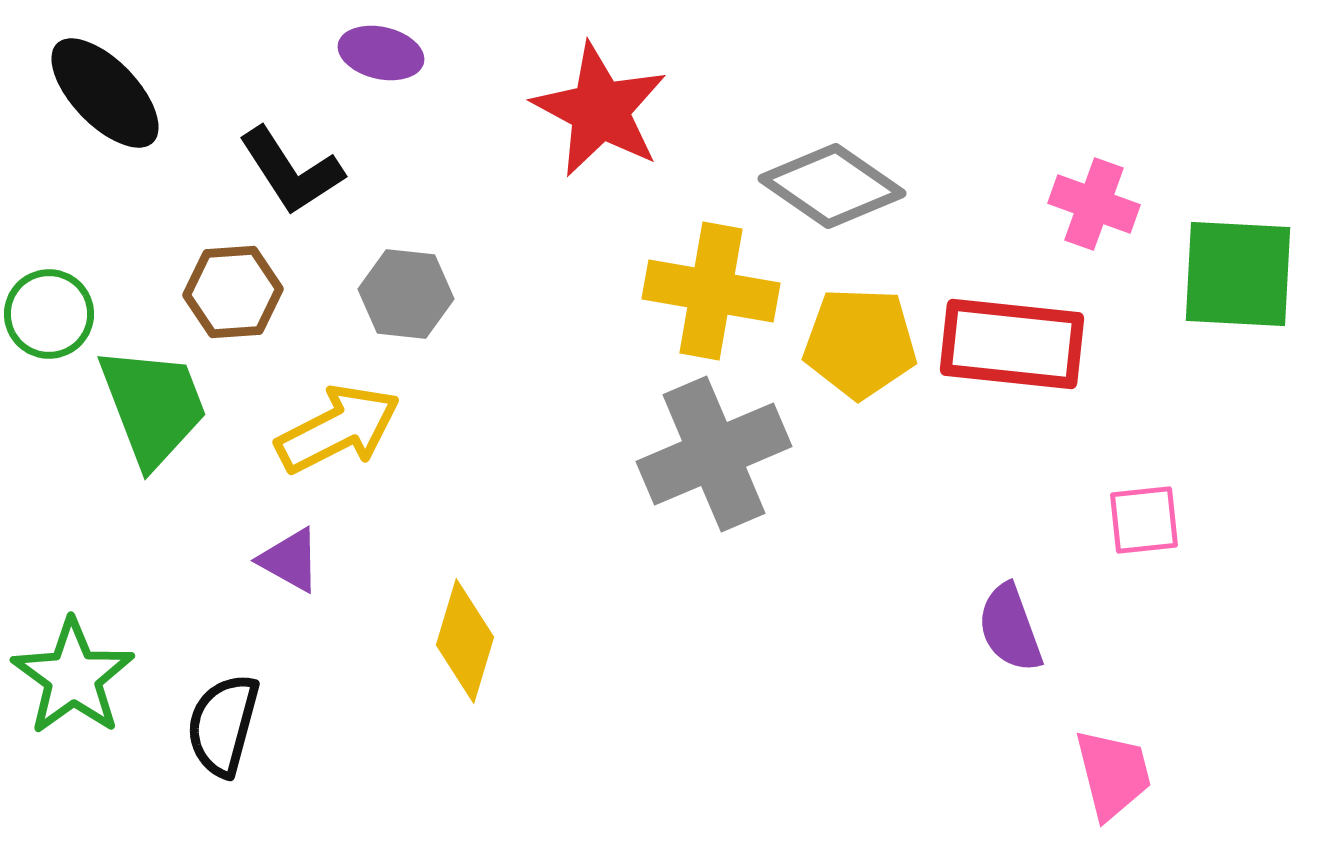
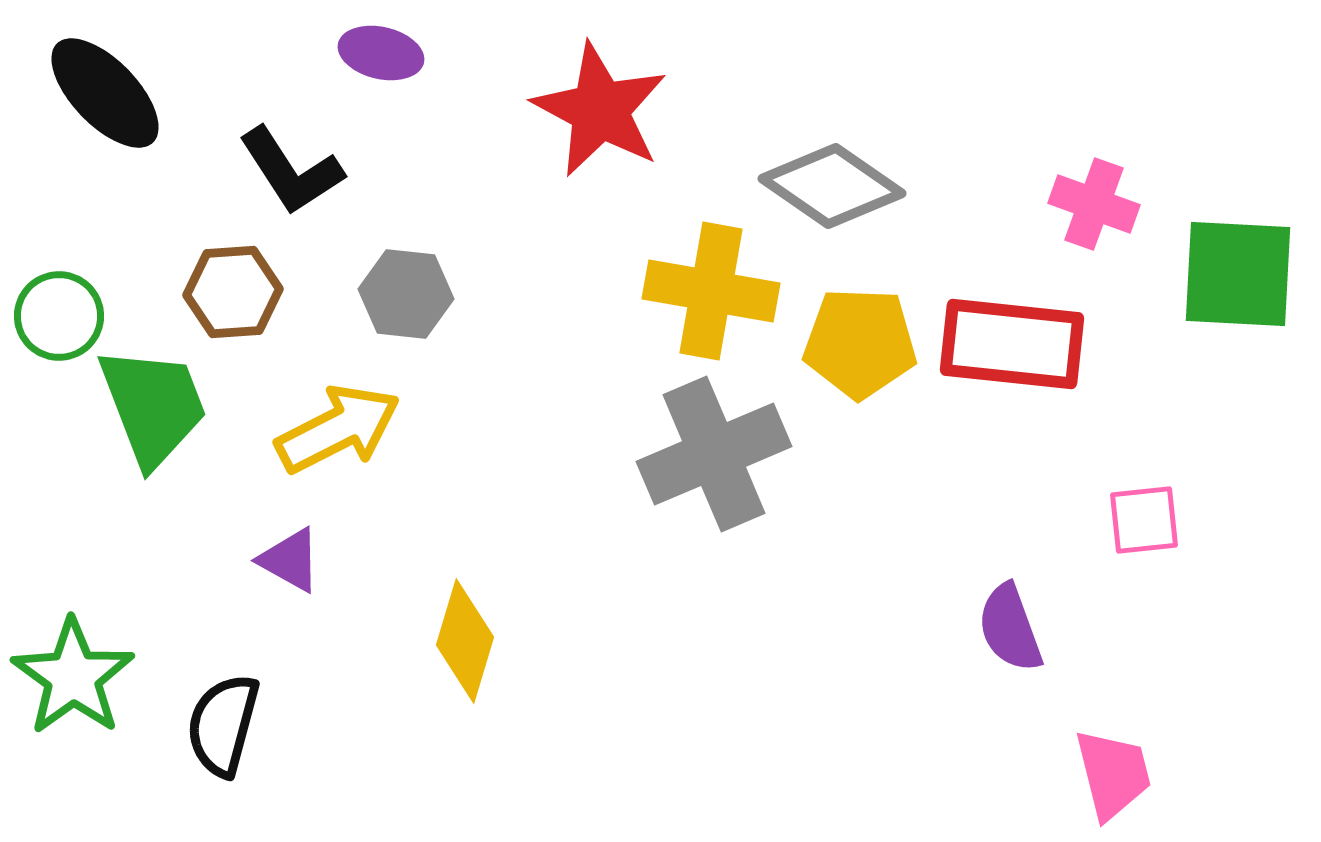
green circle: moved 10 px right, 2 px down
